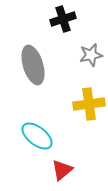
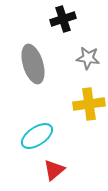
gray star: moved 3 px left, 3 px down; rotated 20 degrees clockwise
gray ellipse: moved 1 px up
cyan ellipse: rotated 72 degrees counterclockwise
red triangle: moved 8 px left
